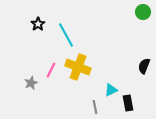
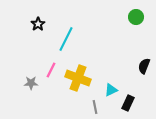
green circle: moved 7 px left, 5 px down
cyan line: moved 4 px down; rotated 55 degrees clockwise
yellow cross: moved 11 px down
gray star: rotated 24 degrees clockwise
black rectangle: rotated 35 degrees clockwise
